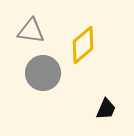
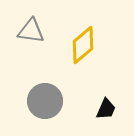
gray circle: moved 2 px right, 28 px down
